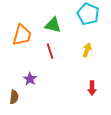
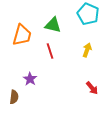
red arrow: rotated 40 degrees counterclockwise
